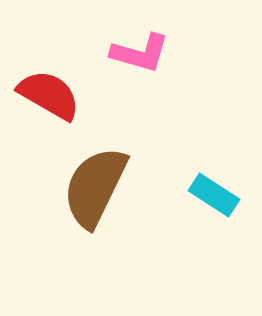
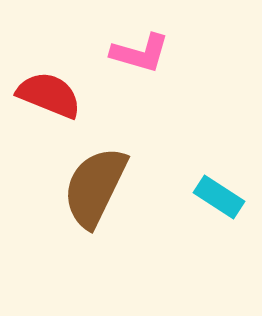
red semicircle: rotated 8 degrees counterclockwise
cyan rectangle: moved 5 px right, 2 px down
